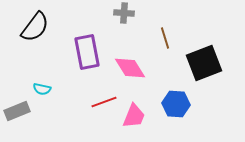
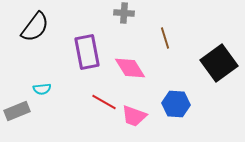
black square: moved 15 px right; rotated 15 degrees counterclockwise
cyan semicircle: rotated 18 degrees counterclockwise
red line: rotated 50 degrees clockwise
pink trapezoid: rotated 88 degrees clockwise
